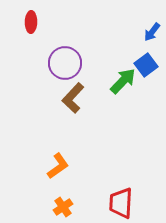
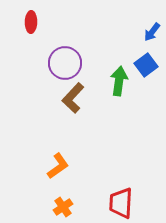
green arrow: moved 4 px left; rotated 36 degrees counterclockwise
